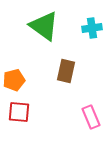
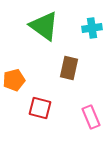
brown rectangle: moved 3 px right, 3 px up
red square: moved 21 px right, 4 px up; rotated 10 degrees clockwise
